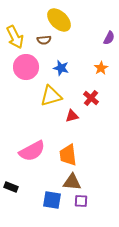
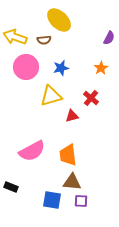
yellow arrow: rotated 135 degrees clockwise
blue star: rotated 28 degrees counterclockwise
